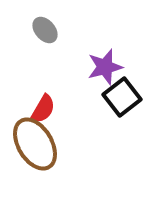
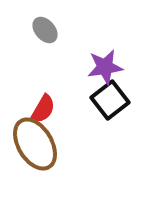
purple star: rotated 6 degrees clockwise
black square: moved 12 px left, 3 px down
